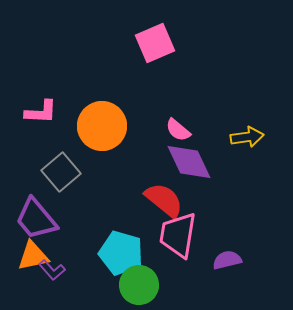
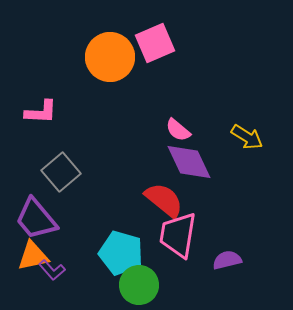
orange circle: moved 8 px right, 69 px up
yellow arrow: rotated 40 degrees clockwise
